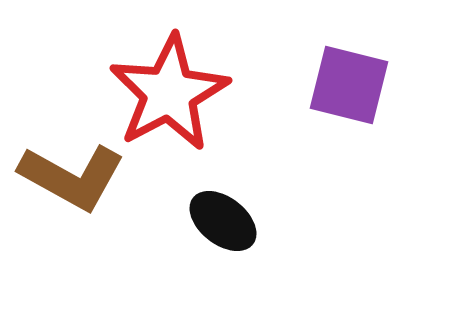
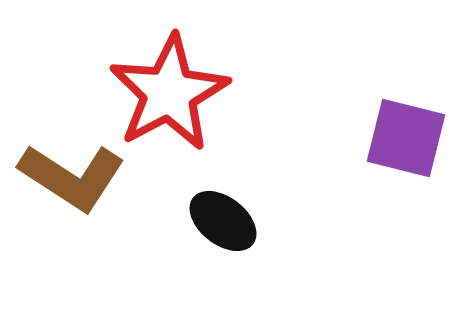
purple square: moved 57 px right, 53 px down
brown L-shape: rotated 4 degrees clockwise
